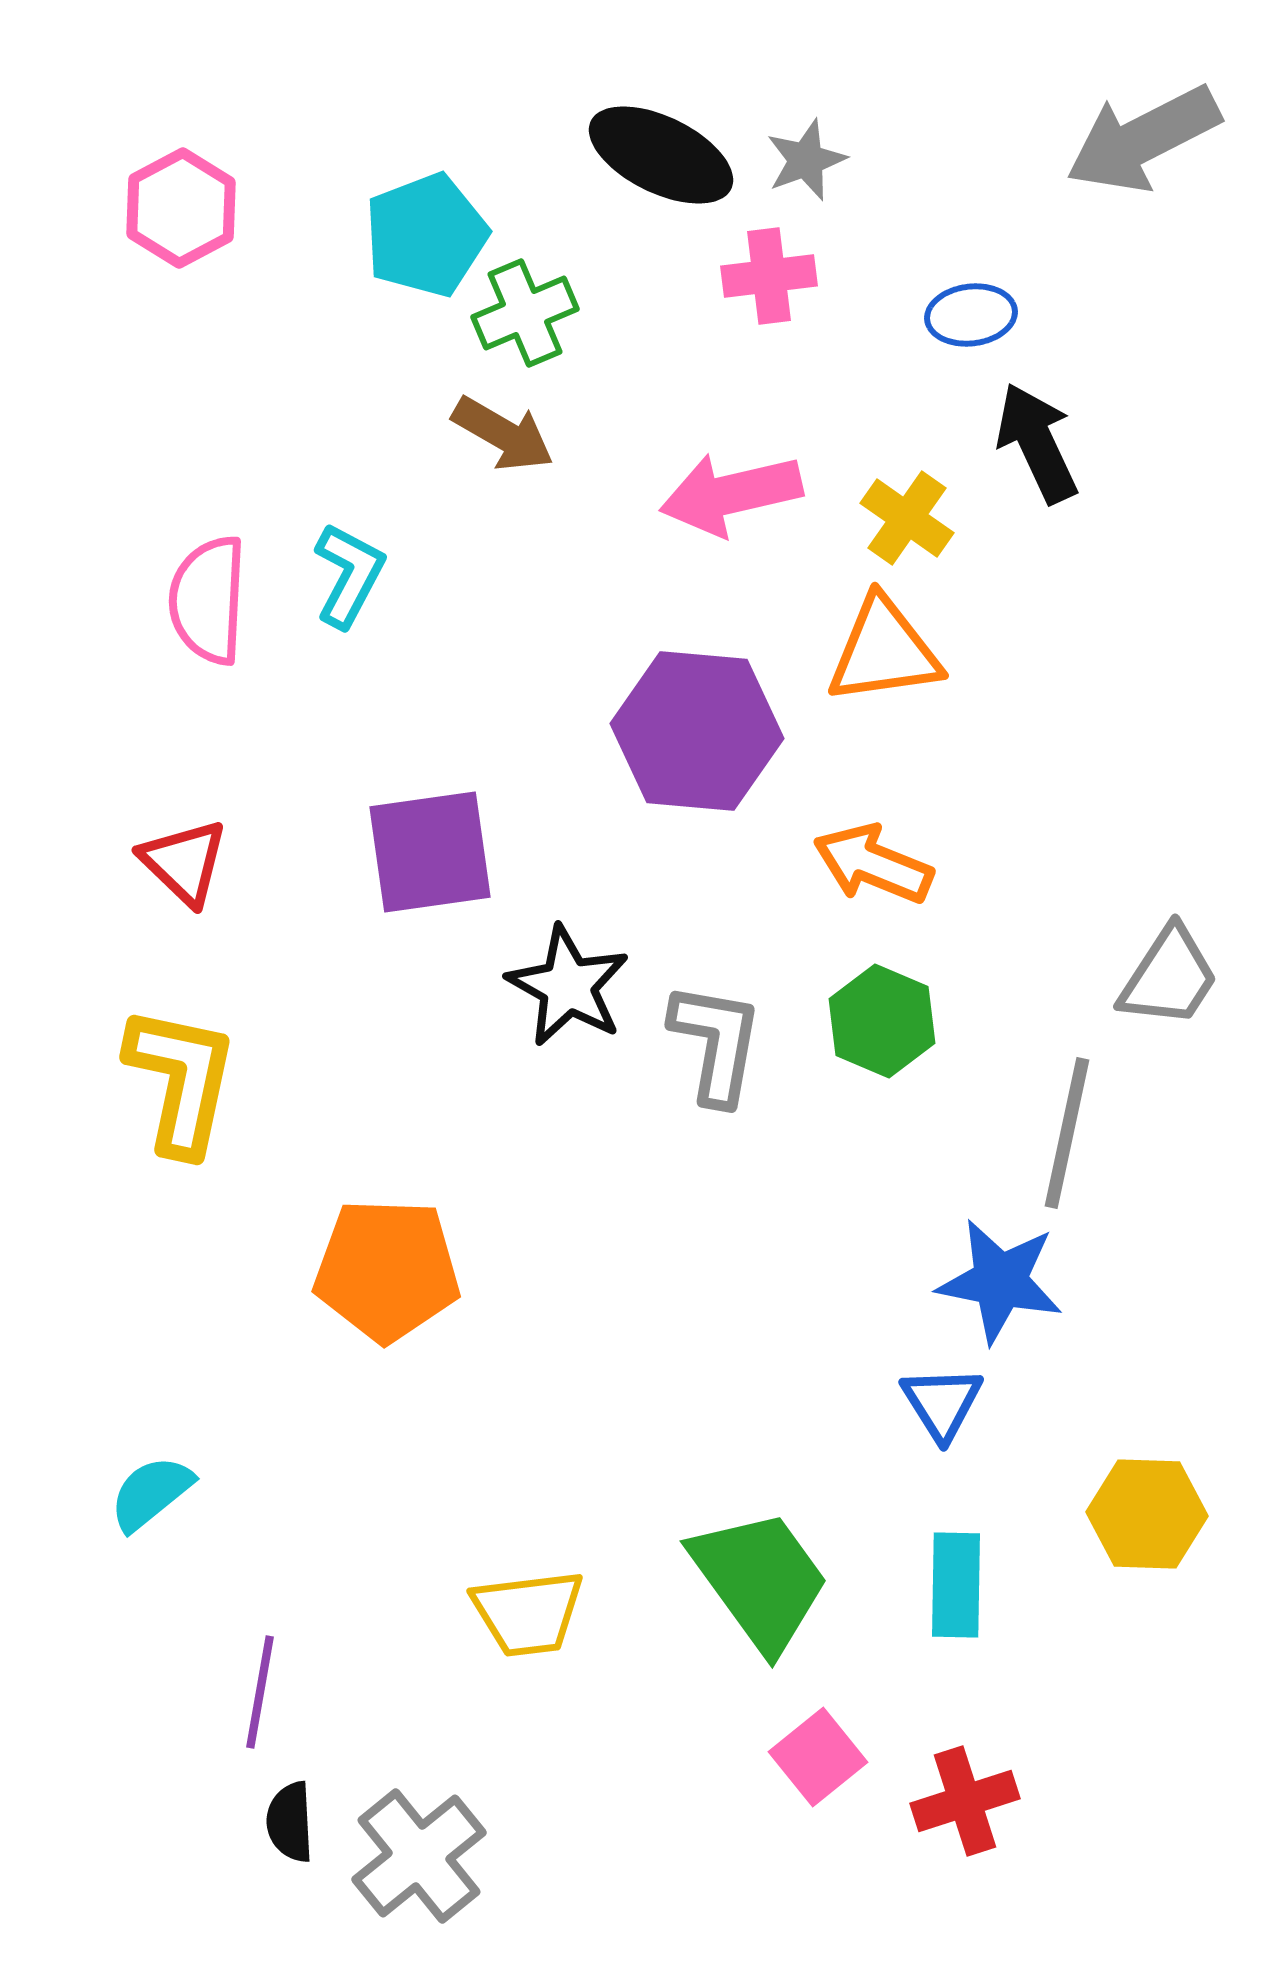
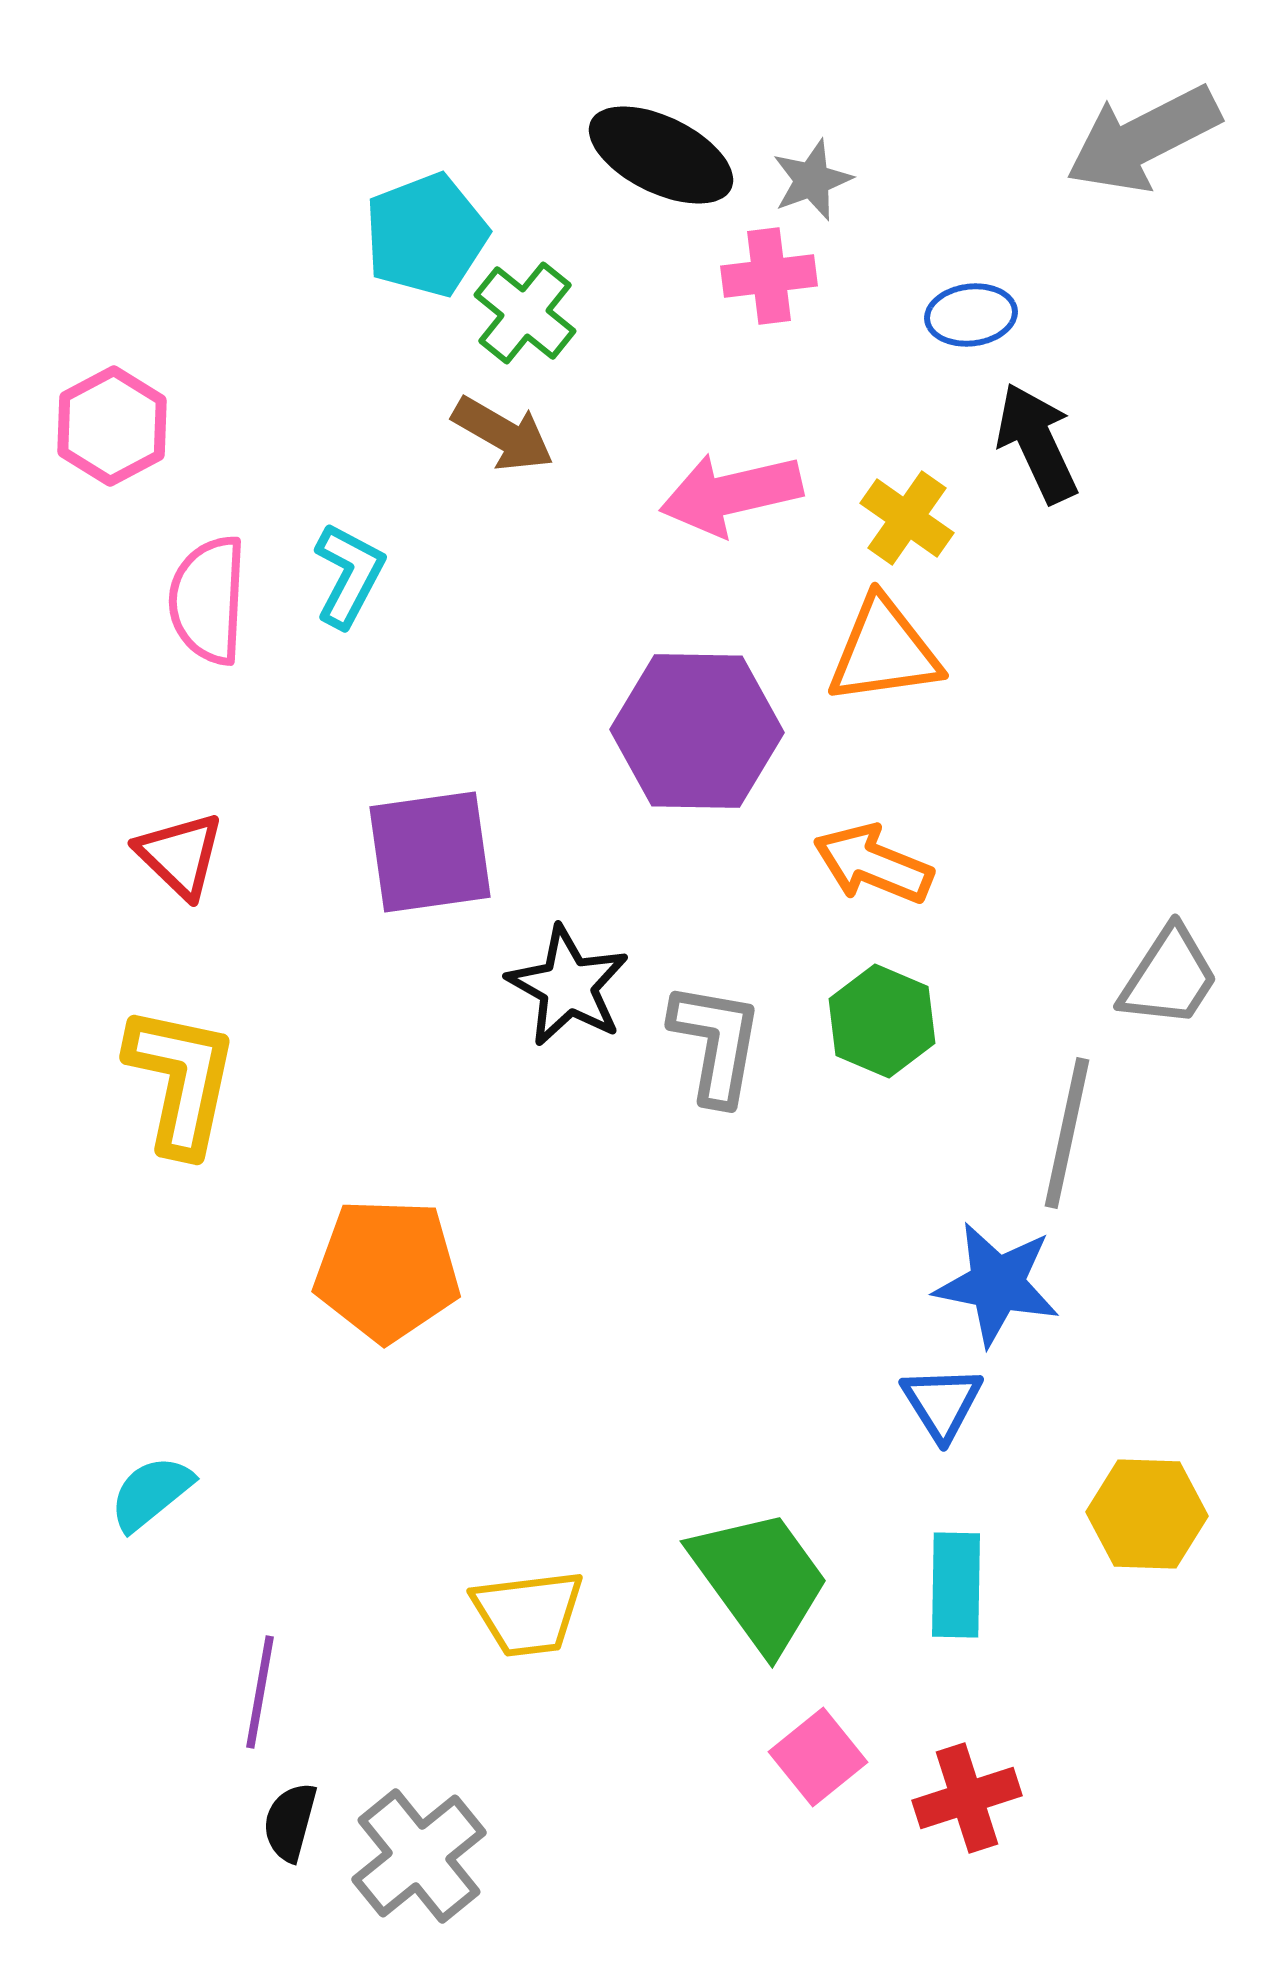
gray star: moved 6 px right, 20 px down
pink hexagon: moved 69 px left, 218 px down
green cross: rotated 28 degrees counterclockwise
purple hexagon: rotated 4 degrees counterclockwise
red triangle: moved 4 px left, 7 px up
blue star: moved 3 px left, 3 px down
red cross: moved 2 px right, 3 px up
black semicircle: rotated 18 degrees clockwise
